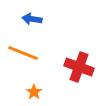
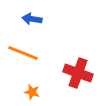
red cross: moved 1 px left, 6 px down
orange star: moved 2 px left; rotated 21 degrees counterclockwise
